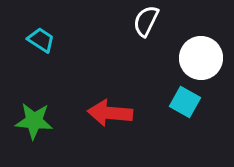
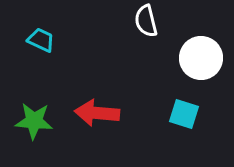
white semicircle: rotated 40 degrees counterclockwise
cyan trapezoid: rotated 8 degrees counterclockwise
cyan square: moved 1 px left, 12 px down; rotated 12 degrees counterclockwise
red arrow: moved 13 px left
